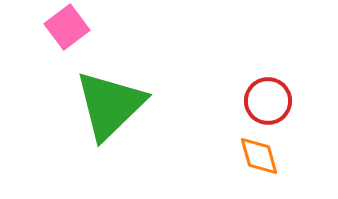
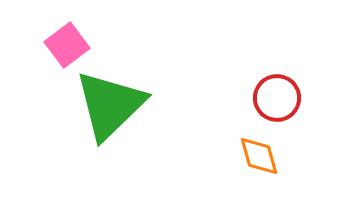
pink square: moved 18 px down
red circle: moved 9 px right, 3 px up
